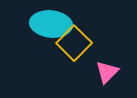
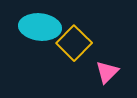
cyan ellipse: moved 11 px left, 3 px down
